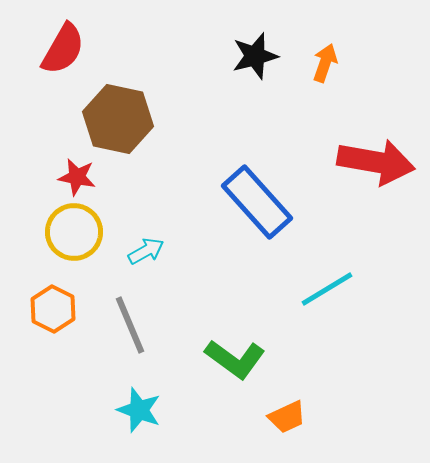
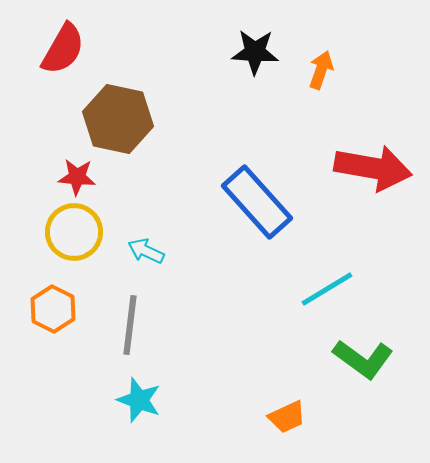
black star: moved 4 px up; rotated 18 degrees clockwise
orange arrow: moved 4 px left, 7 px down
red arrow: moved 3 px left, 6 px down
red star: rotated 6 degrees counterclockwise
cyan arrow: rotated 126 degrees counterclockwise
gray line: rotated 30 degrees clockwise
green L-shape: moved 128 px right
cyan star: moved 10 px up
